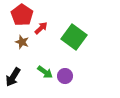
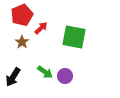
red pentagon: rotated 15 degrees clockwise
green square: rotated 25 degrees counterclockwise
brown star: rotated 16 degrees clockwise
